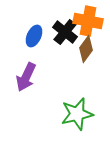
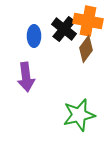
black cross: moved 1 px left, 3 px up
blue ellipse: rotated 25 degrees counterclockwise
purple arrow: rotated 32 degrees counterclockwise
green star: moved 2 px right, 1 px down
